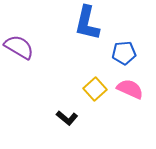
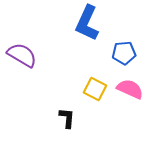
blue L-shape: rotated 12 degrees clockwise
purple semicircle: moved 3 px right, 8 px down
yellow square: rotated 20 degrees counterclockwise
black L-shape: rotated 125 degrees counterclockwise
